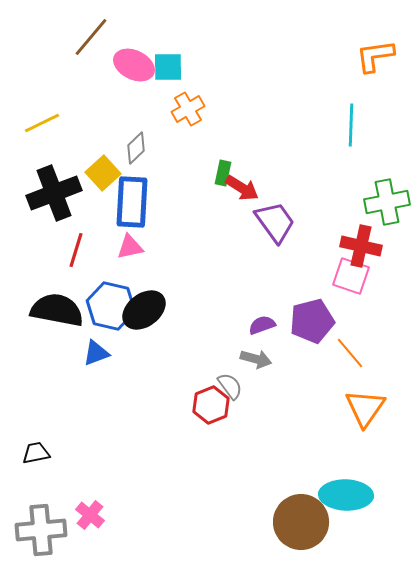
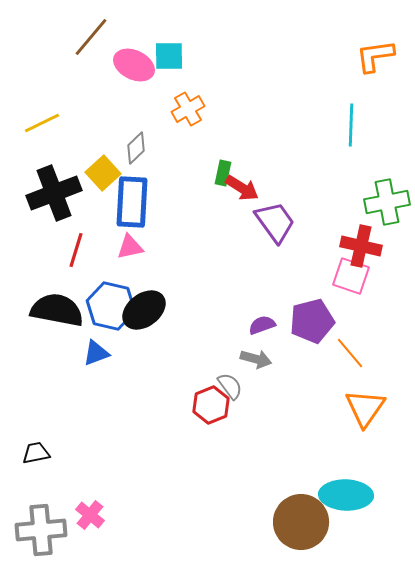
cyan square: moved 1 px right, 11 px up
